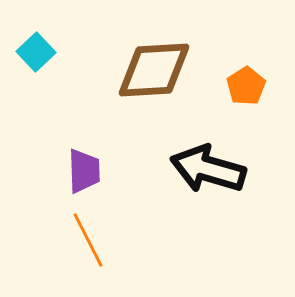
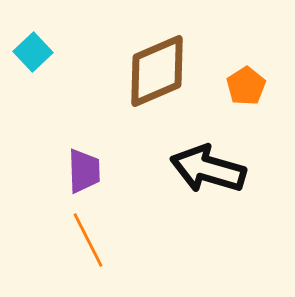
cyan square: moved 3 px left
brown diamond: moved 3 px right, 1 px down; rotated 20 degrees counterclockwise
